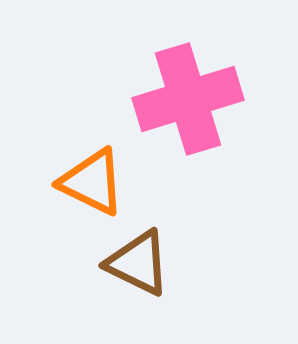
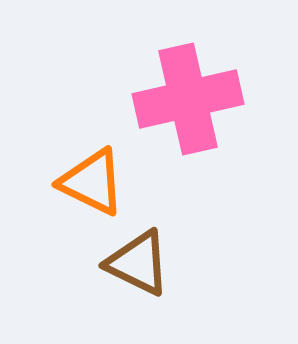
pink cross: rotated 4 degrees clockwise
